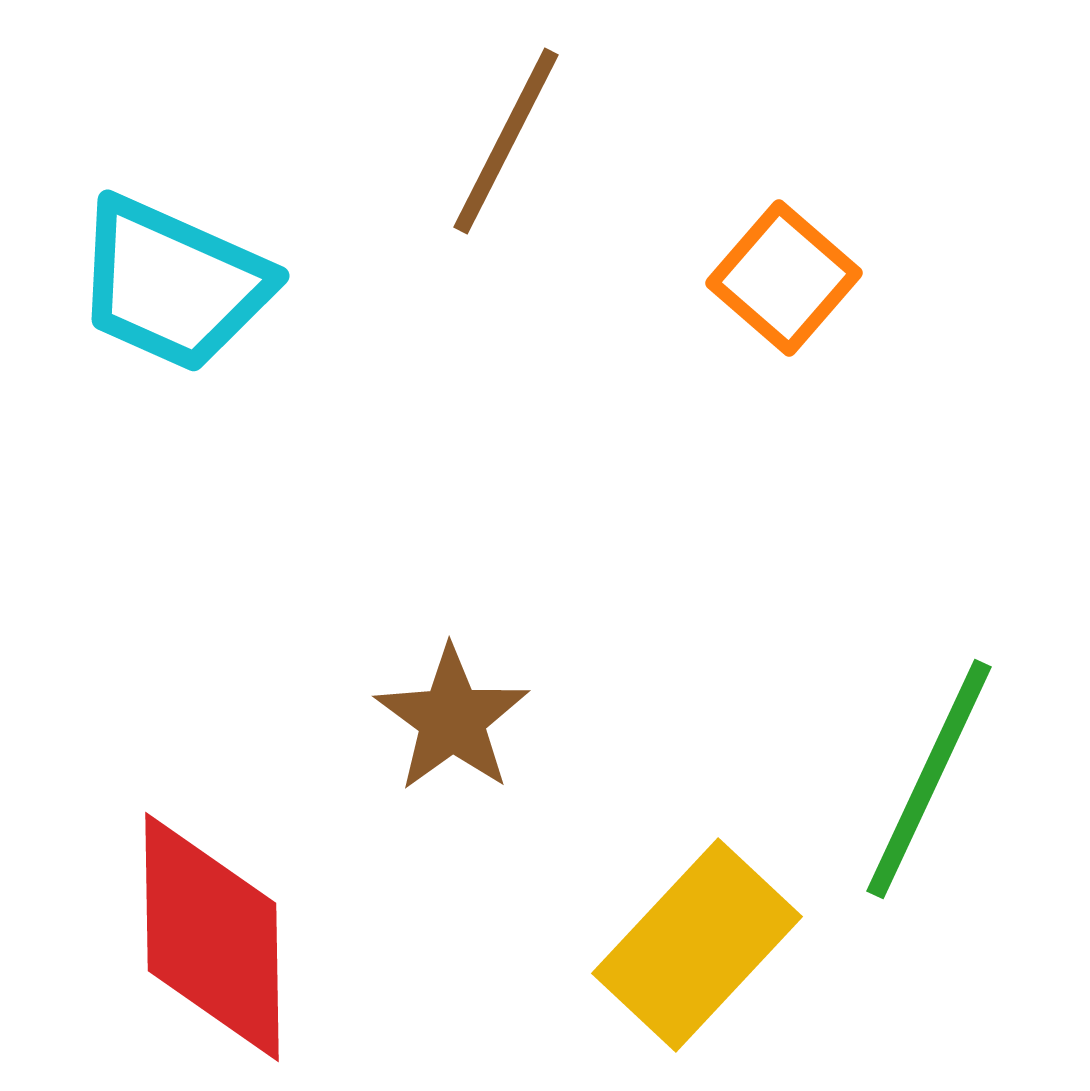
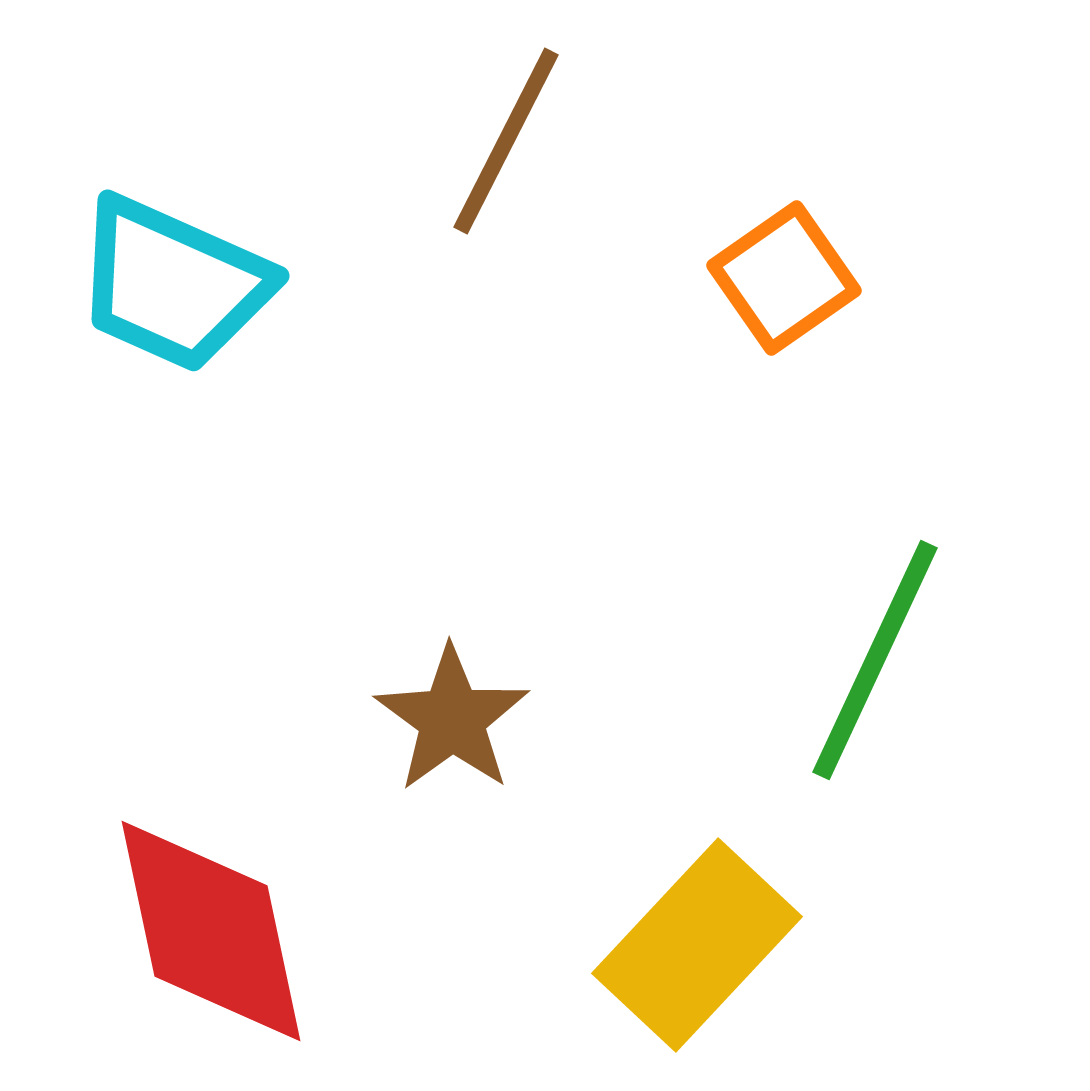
orange square: rotated 14 degrees clockwise
green line: moved 54 px left, 119 px up
red diamond: moved 1 px left, 6 px up; rotated 11 degrees counterclockwise
